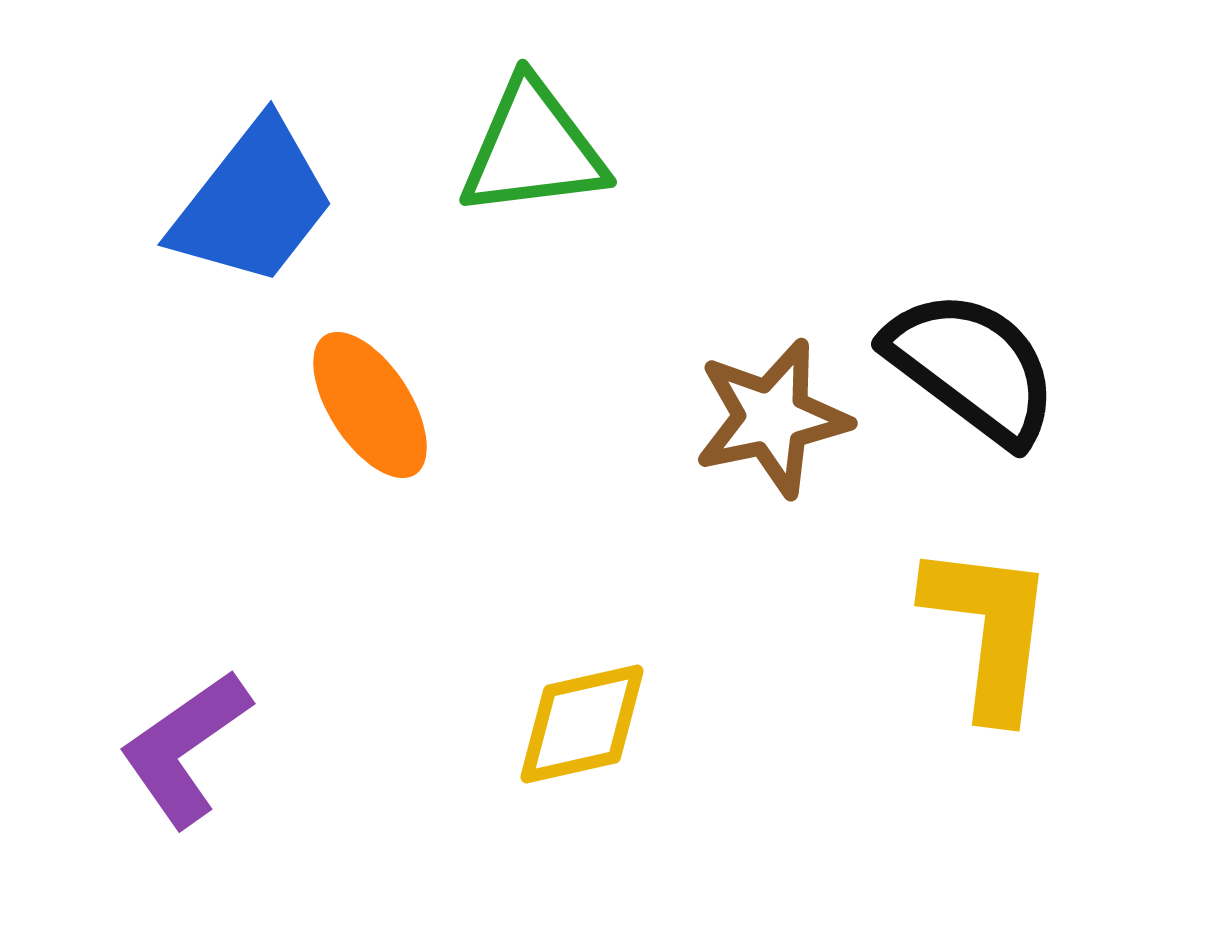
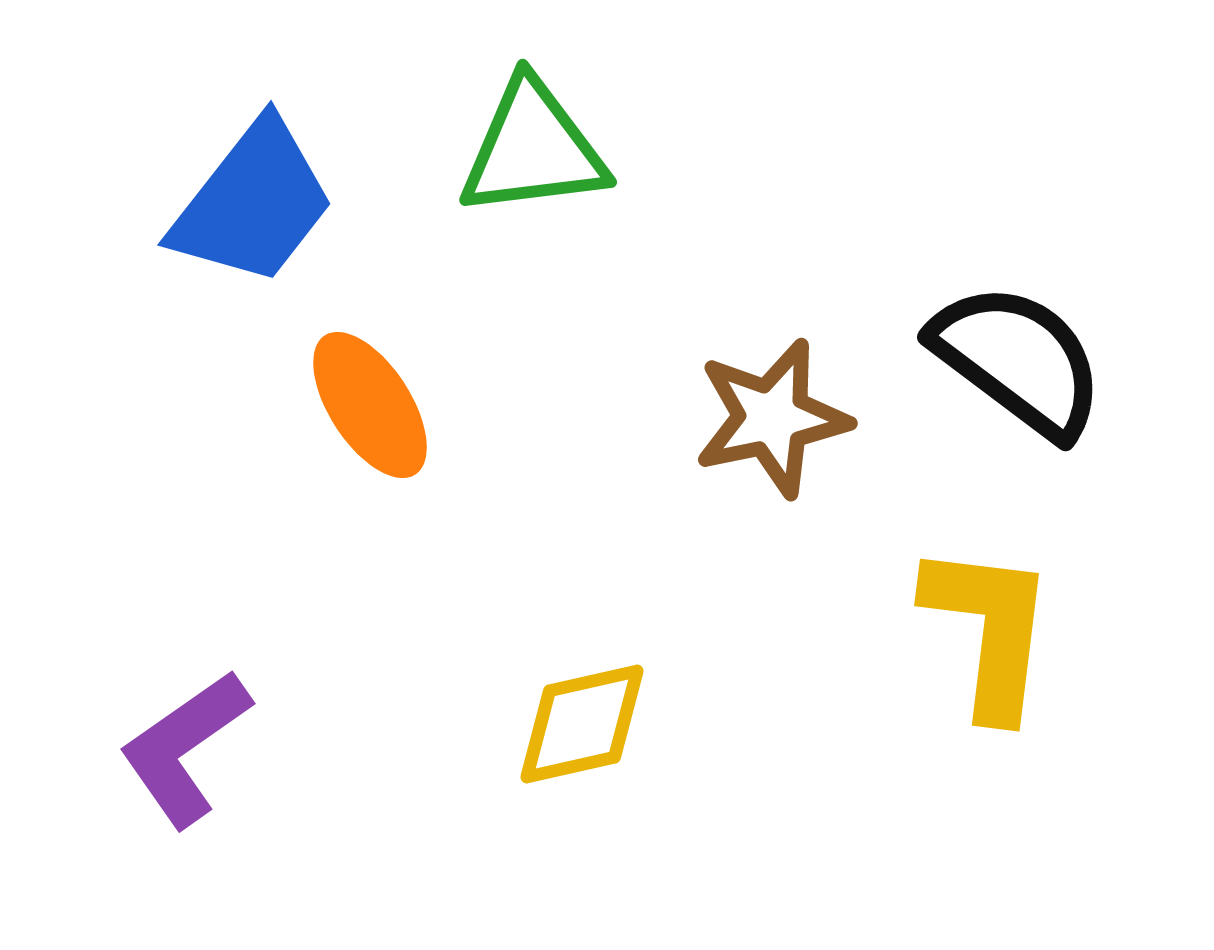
black semicircle: moved 46 px right, 7 px up
